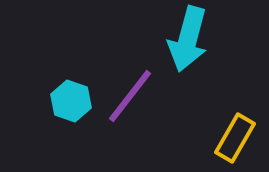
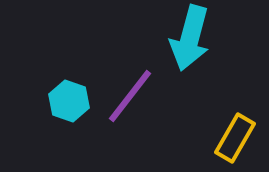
cyan arrow: moved 2 px right, 1 px up
cyan hexagon: moved 2 px left
